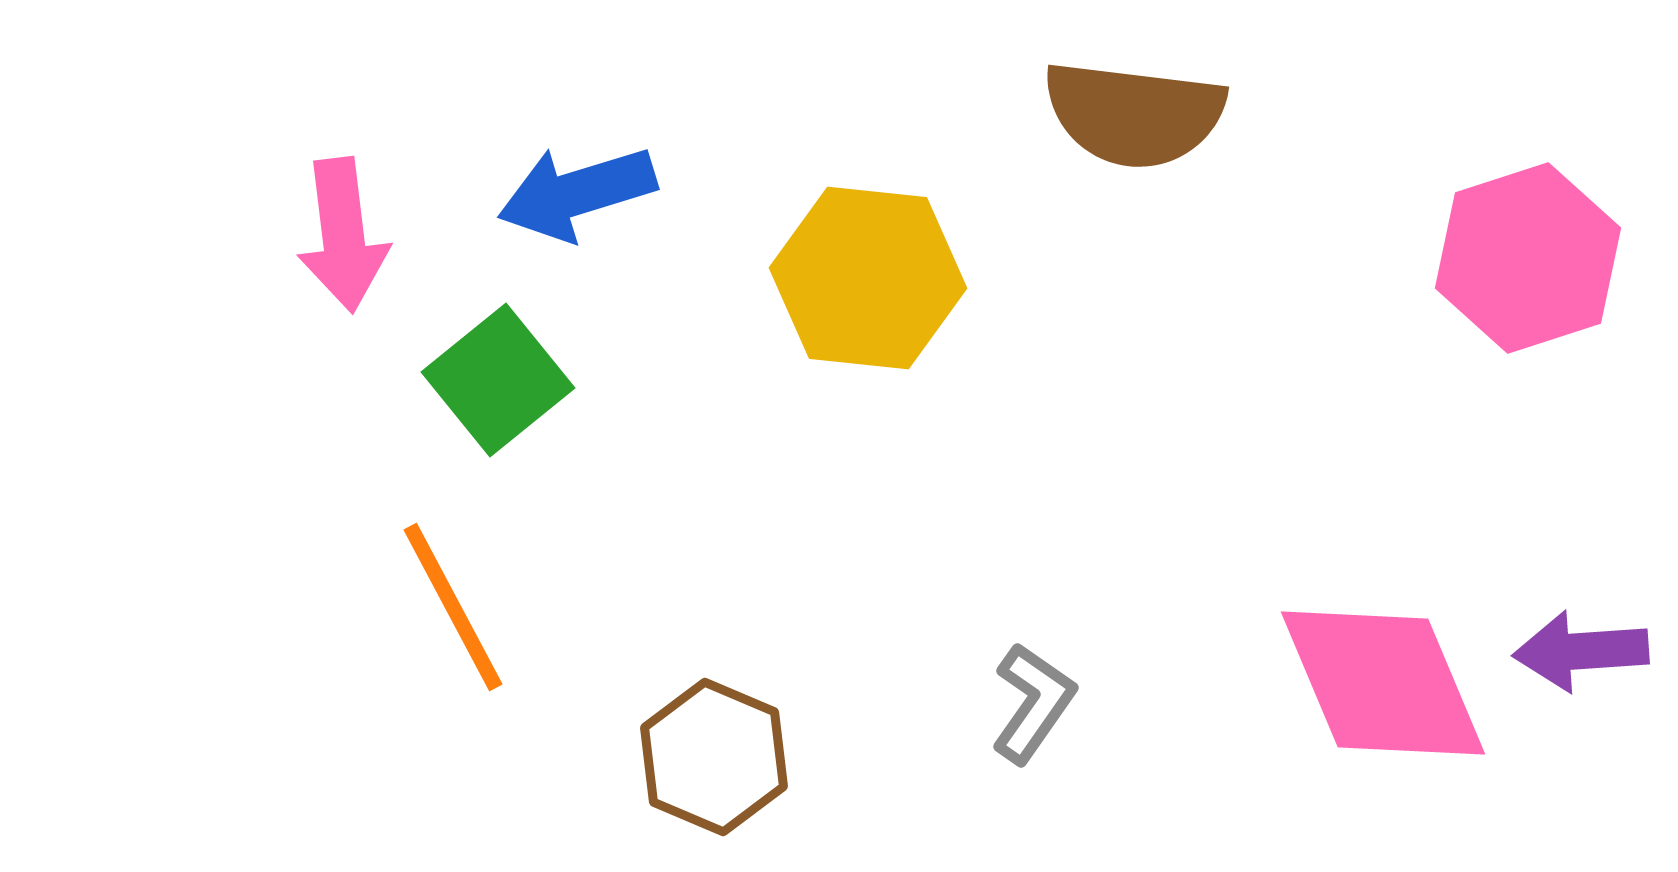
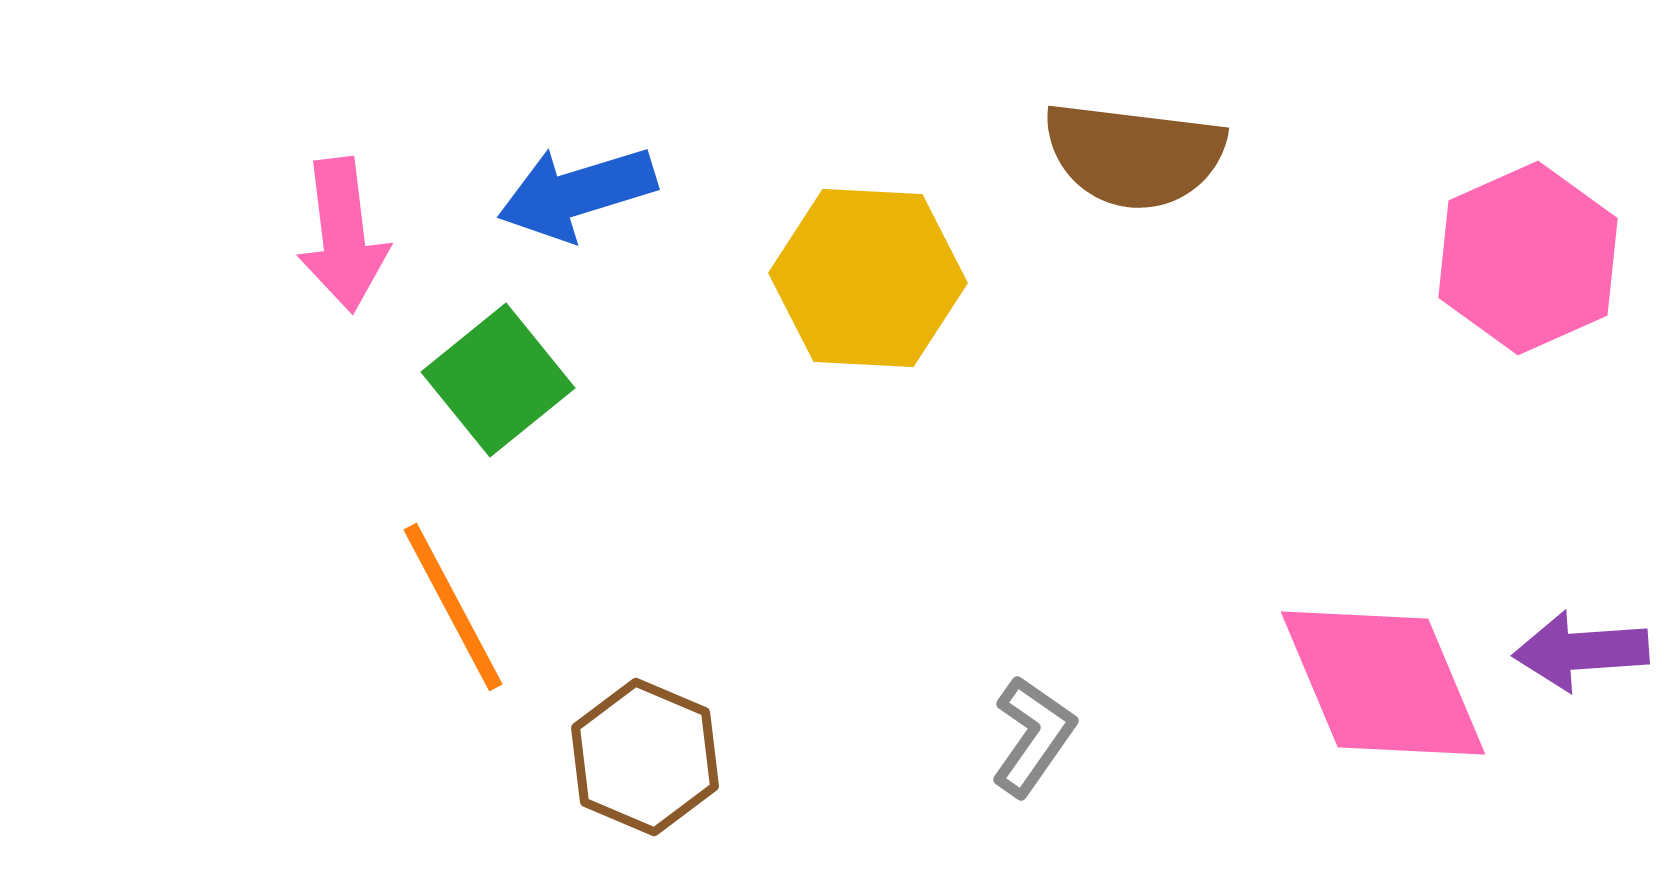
brown semicircle: moved 41 px down
pink hexagon: rotated 6 degrees counterclockwise
yellow hexagon: rotated 3 degrees counterclockwise
gray L-shape: moved 33 px down
brown hexagon: moved 69 px left
